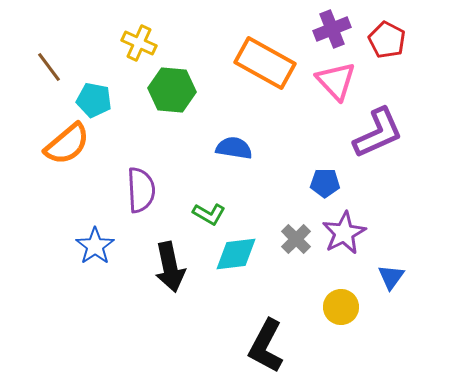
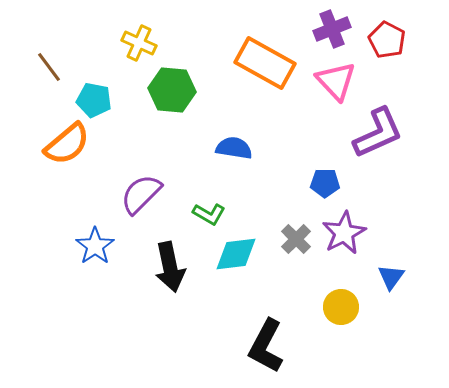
purple semicircle: moved 4 px down; rotated 132 degrees counterclockwise
